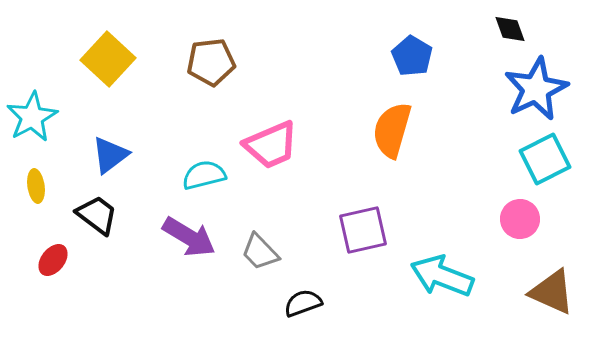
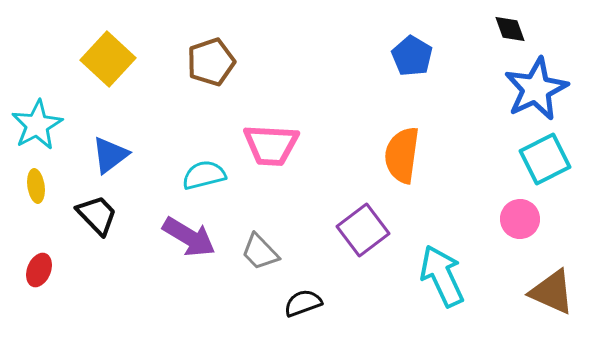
brown pentagon: rotated 12 degrees counterclockwise
cyan star: moved 5 px right, 8 px down
orange semicircle: moved 10 px right, 25 px down; rotated 8 degrees counterclockwise
pink trapezoid: rotated 26 degrees clockwise
black trapezoid: rotated 9 degrees clockwise
purple square: rotated 24 degrees counterclockwise
red ellipse: moved 14 px left, 10 px down; rotated 16 degrees counterclockwise
cyan arrow: rotated 44 degrees clockwise
